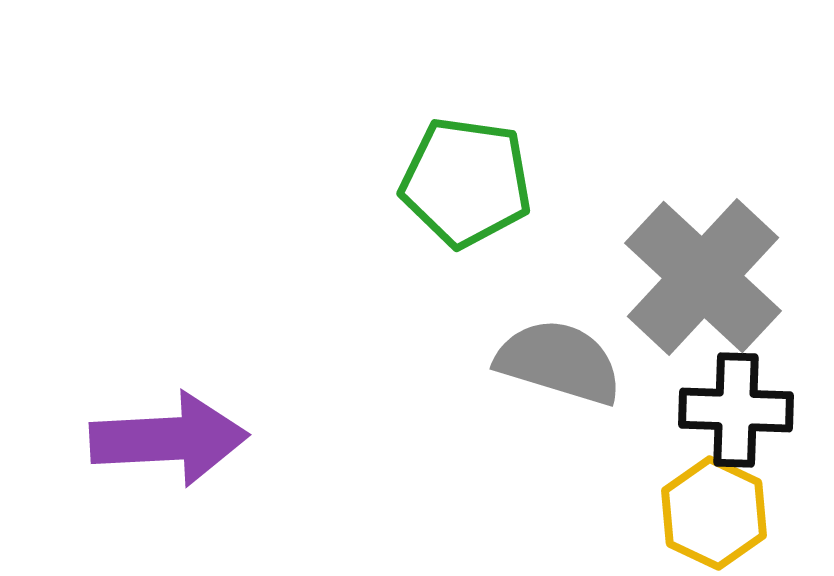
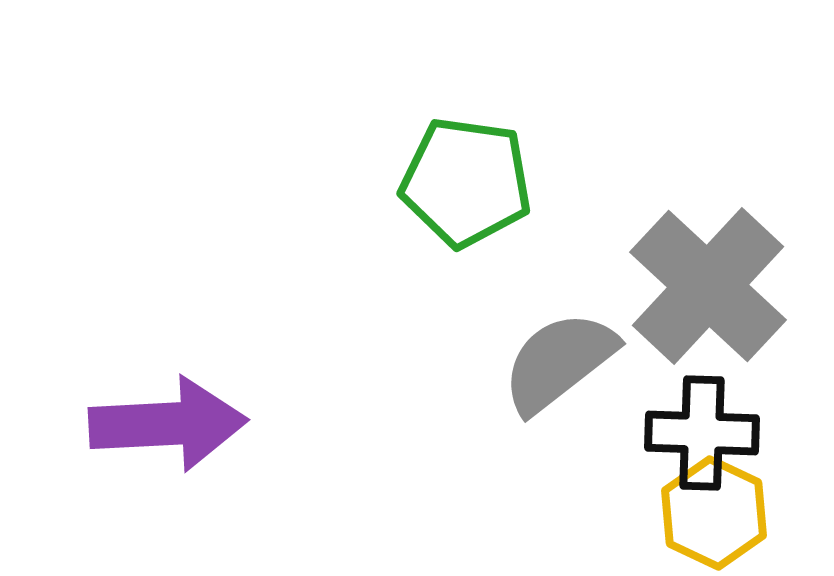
gray cross: moved 5 px right, 9 px down
gray semicircle: rotated 55 degrees counterclockwise
black cross: moved 34 px left, 23 px down
purple arrow: moved 1 px left, 15 px up
